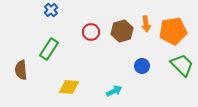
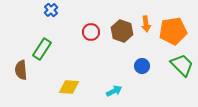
brown hexagon: rotated 25 degrees counterclockwise
green rectangle: moved 7 px left
